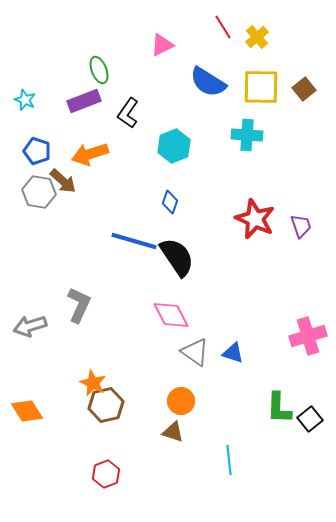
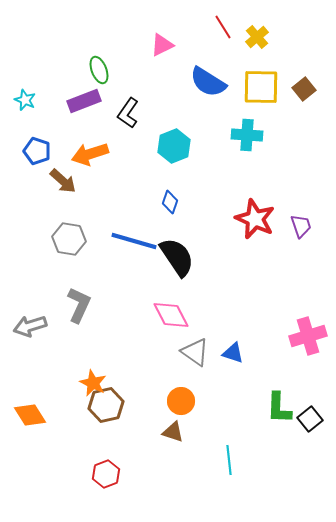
gray hexagon: moved 30 px right, 47 px down
orange diamond: moved 3 px right, 4 px down
